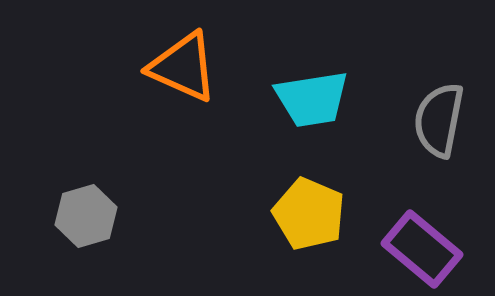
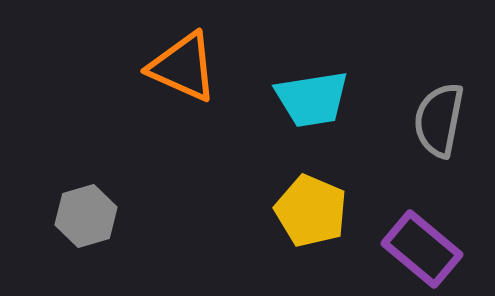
yellow pentagon: moved 2 px right, 3 px up
